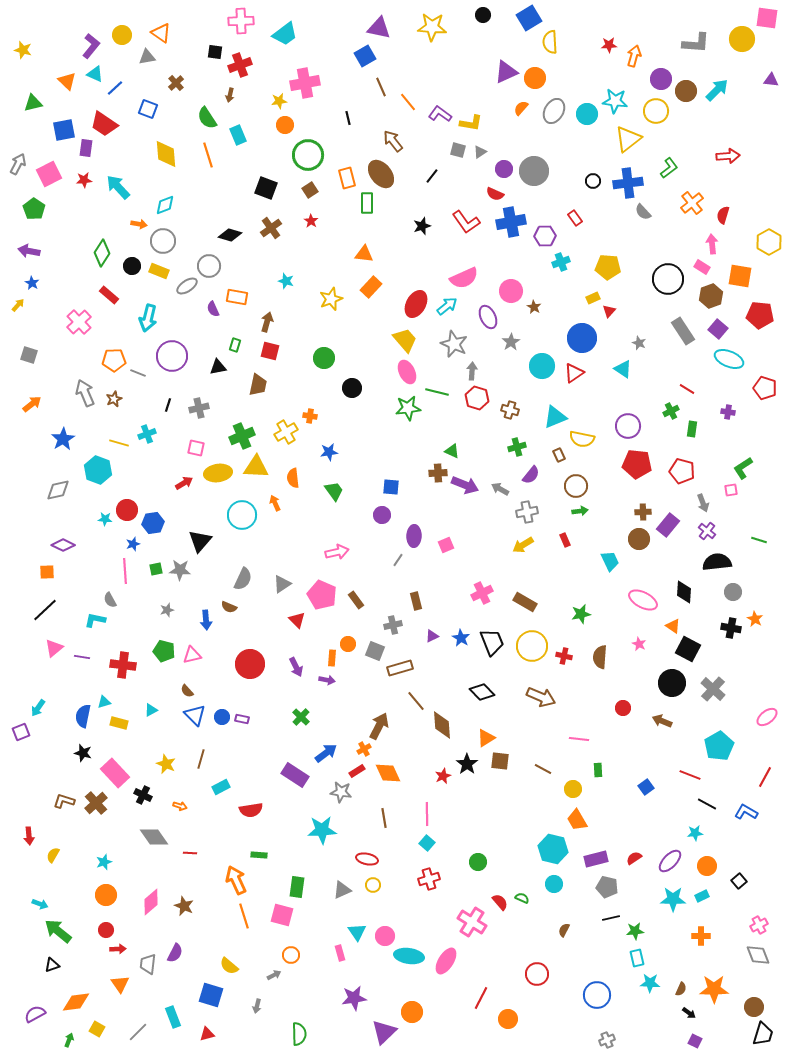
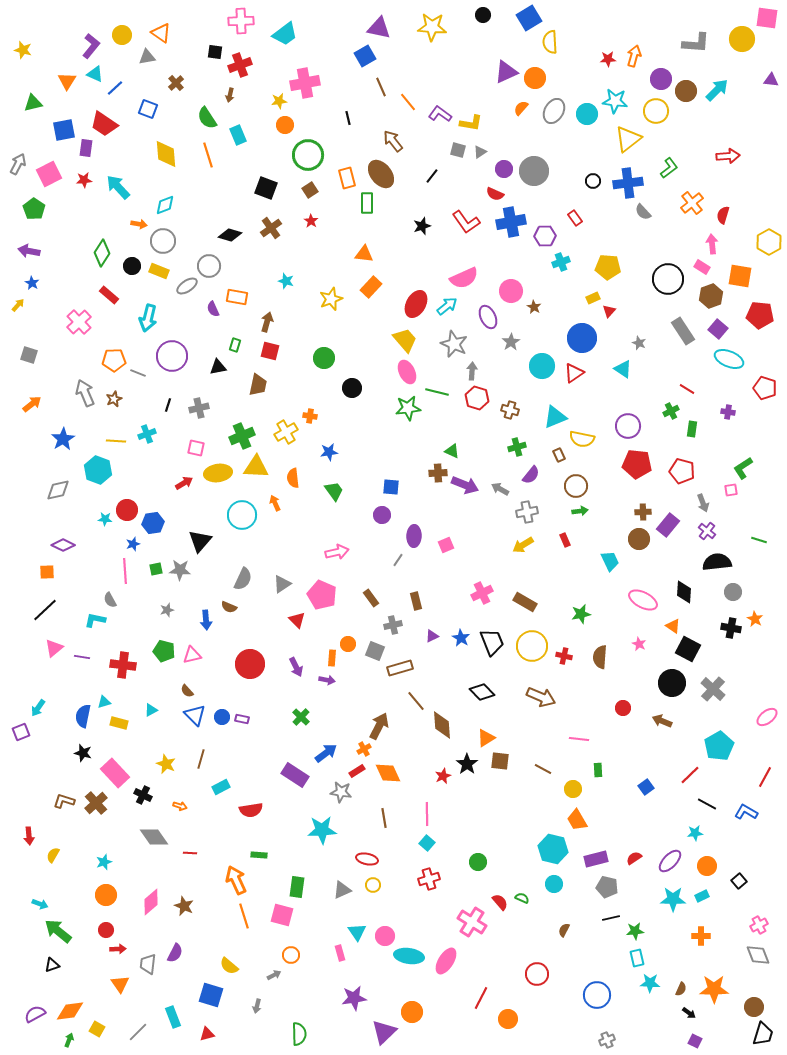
red star at (609, 45): moved 1 px left, 14 px down
orange triangle at (67, 81): rotated 18 degrees clockwise
yellow line at (119, 443): moved 3 px left, 2 px up; rotated 12 degrees counterclockwise
brown rectangle at (356, 600): moved 15 px right, 2 px up
red line at (690, 775): rotated 65 degrees counterclockwise
orange diamond at (76, 1002): moved 6 px left, 9 px down
